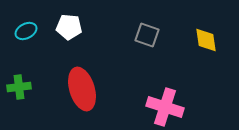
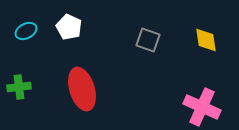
white pentagon: rotated 20 degrees clockwise
gray square: moved 1 px right, 5 px down
pink cross: moved 37 px right; rotated 6 degrees clockwise
